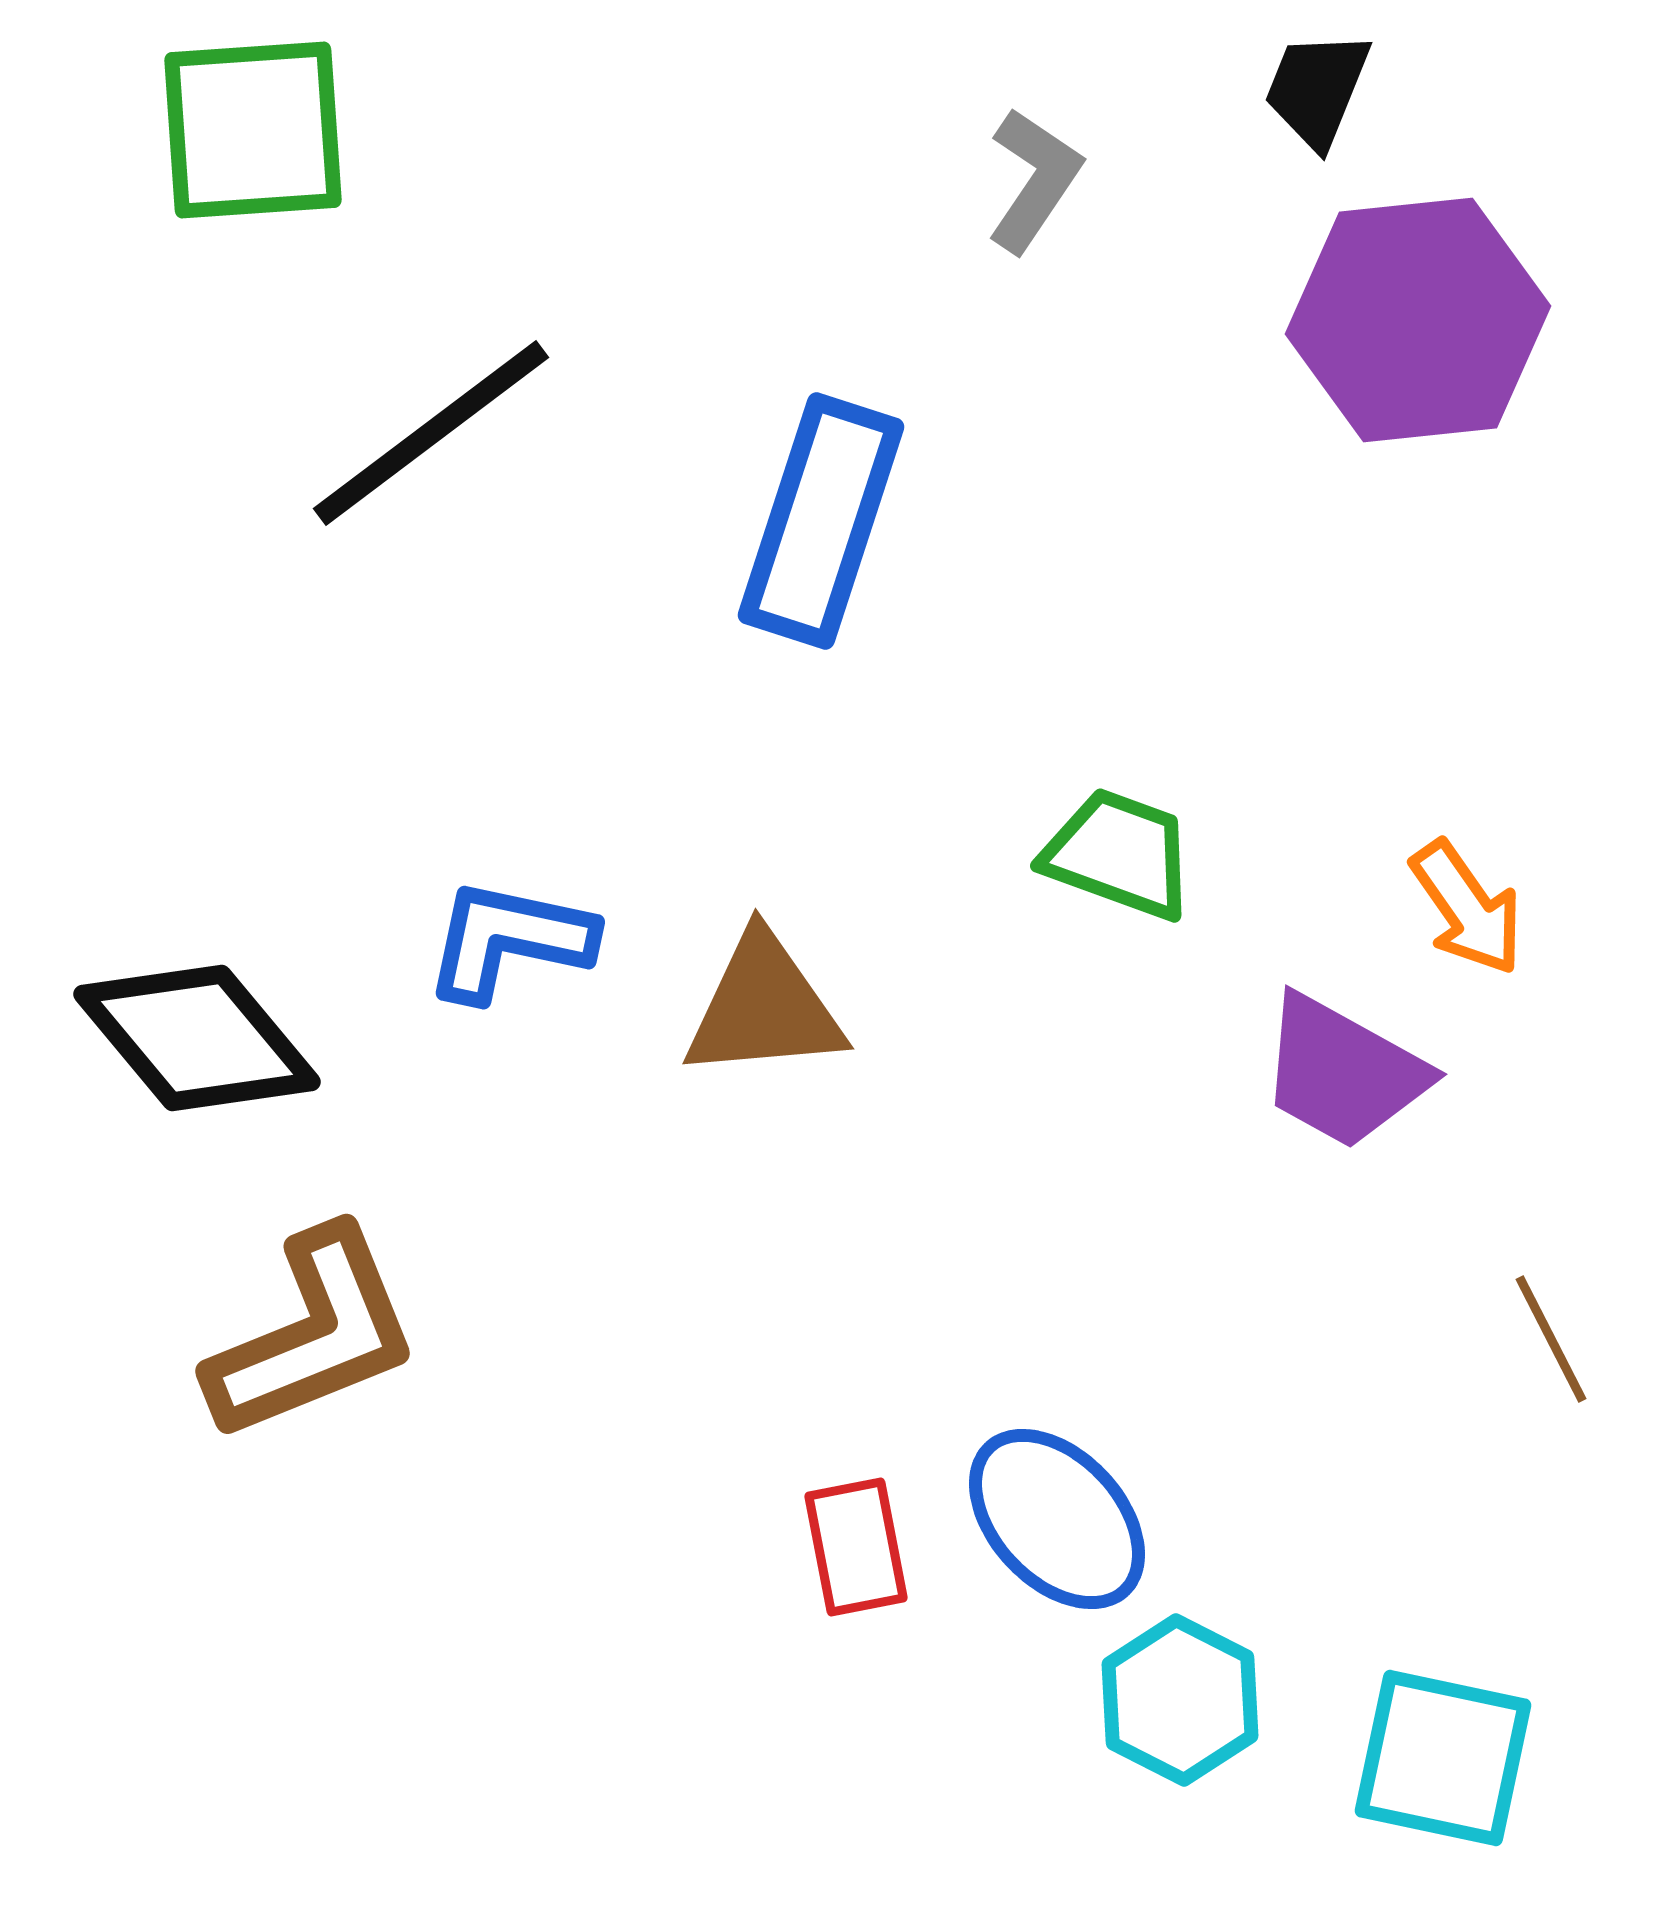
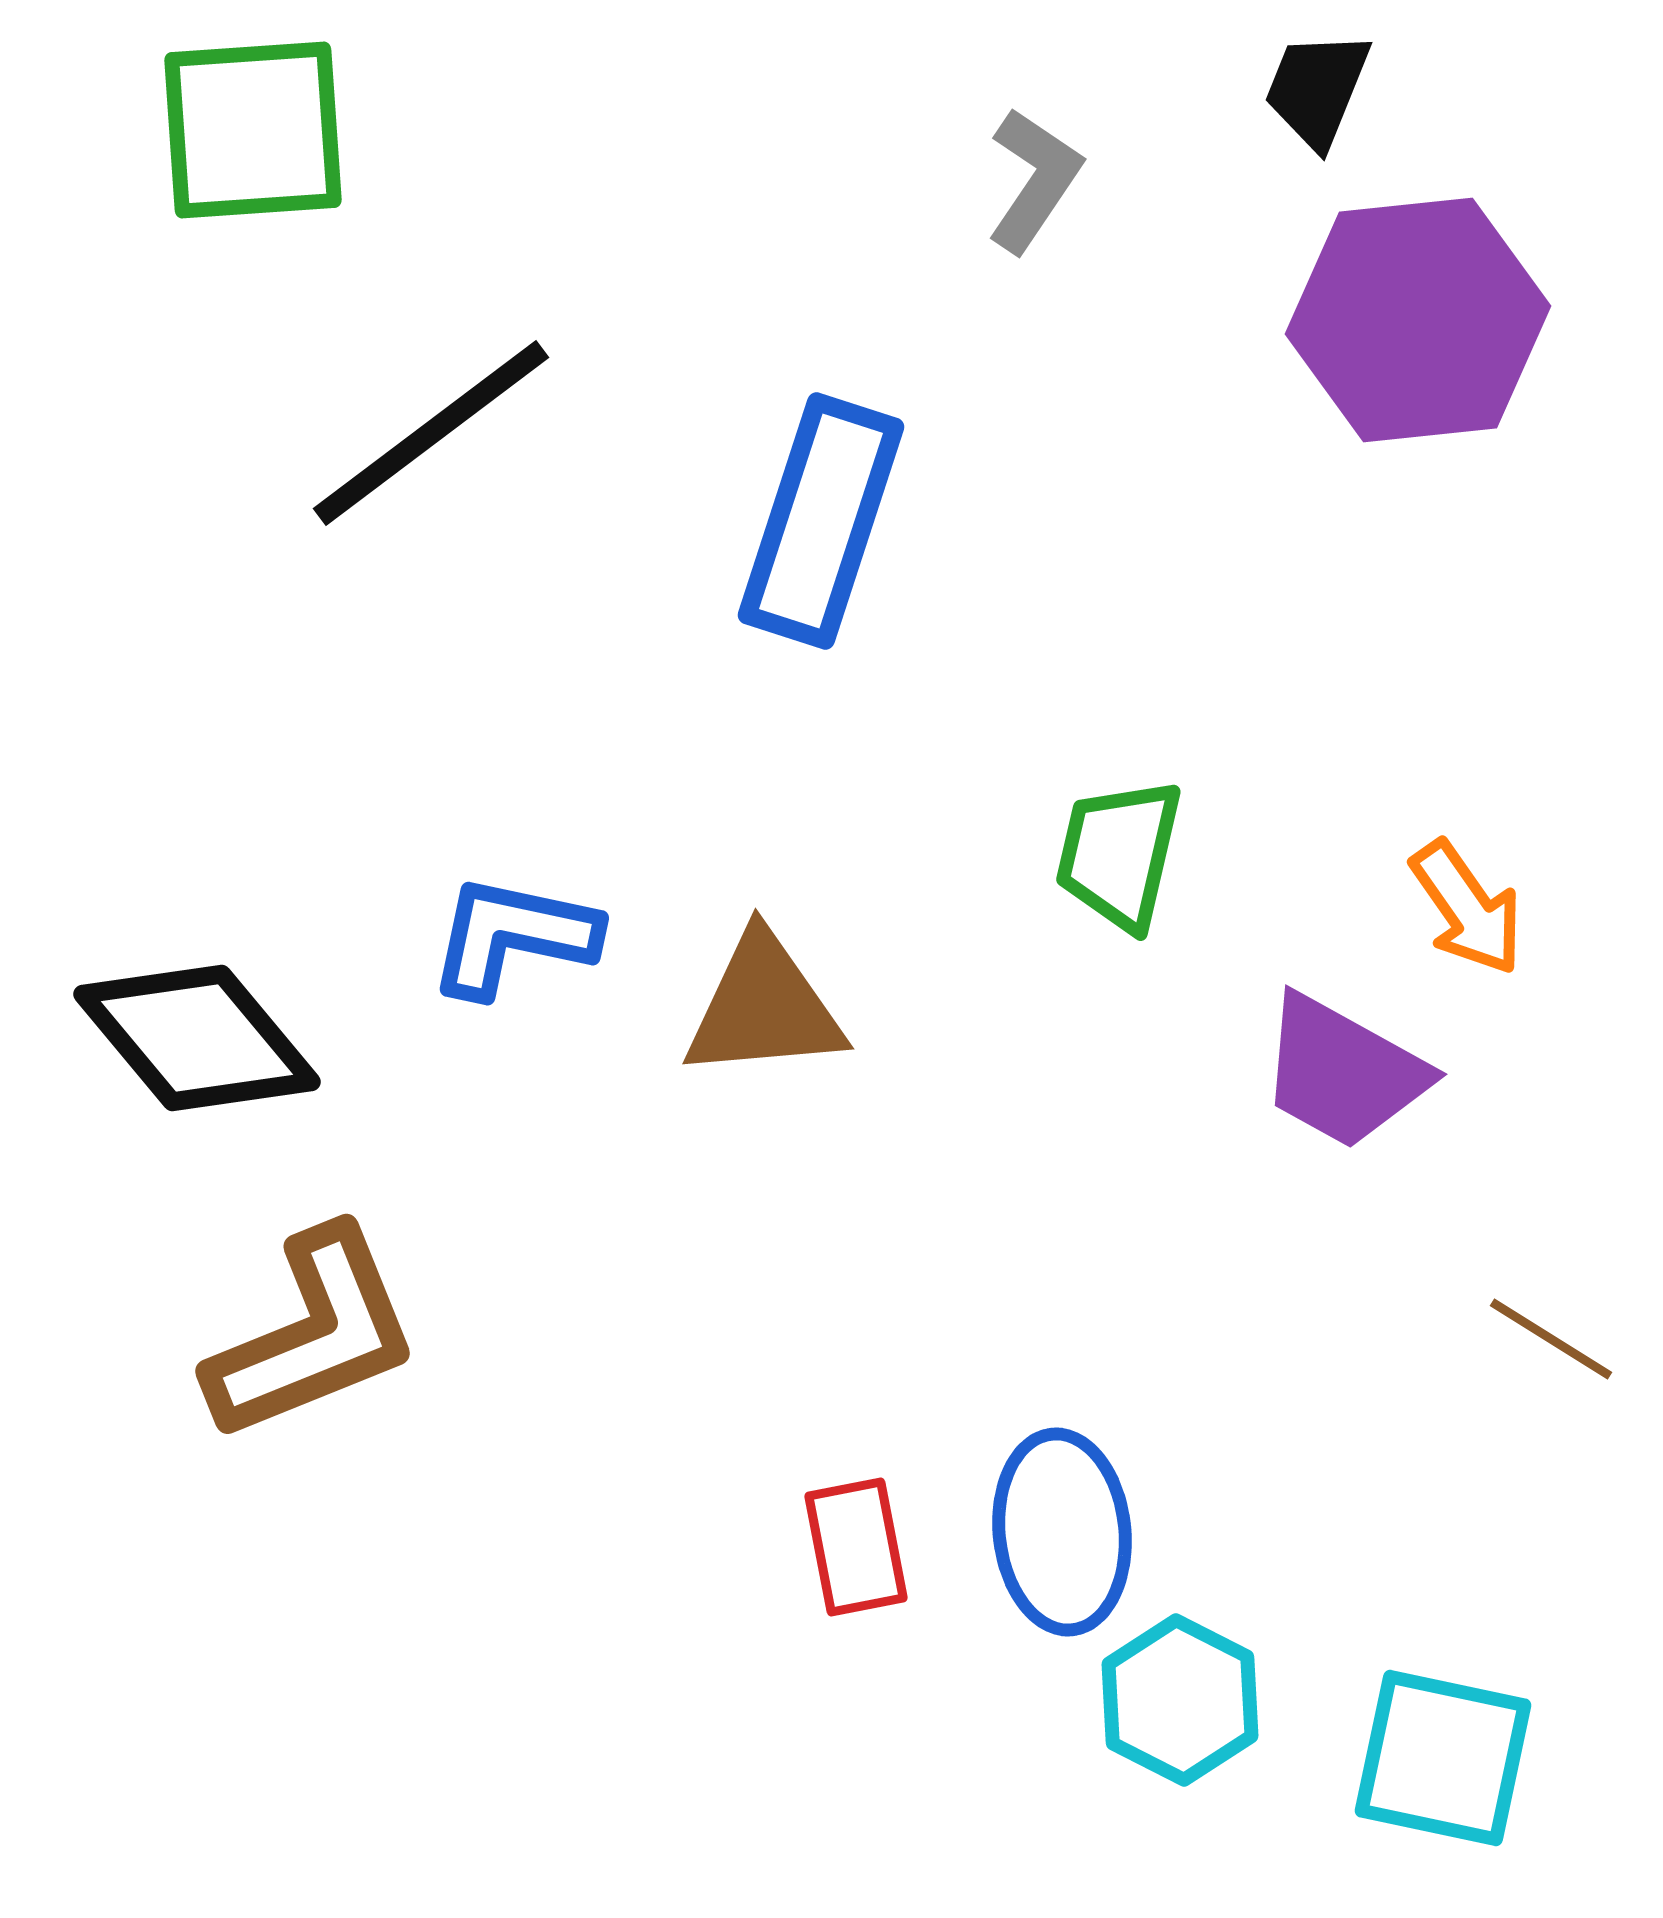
green trapezoid: rotated 97 degrees counterclockwise
blue L-shape: moved 4 px right, 4 px up
brown line: rotated 31 degrees counterclockwise
blue ellipse: moved 5 px right, 13 px down; rotated 37 degrees clockwise
